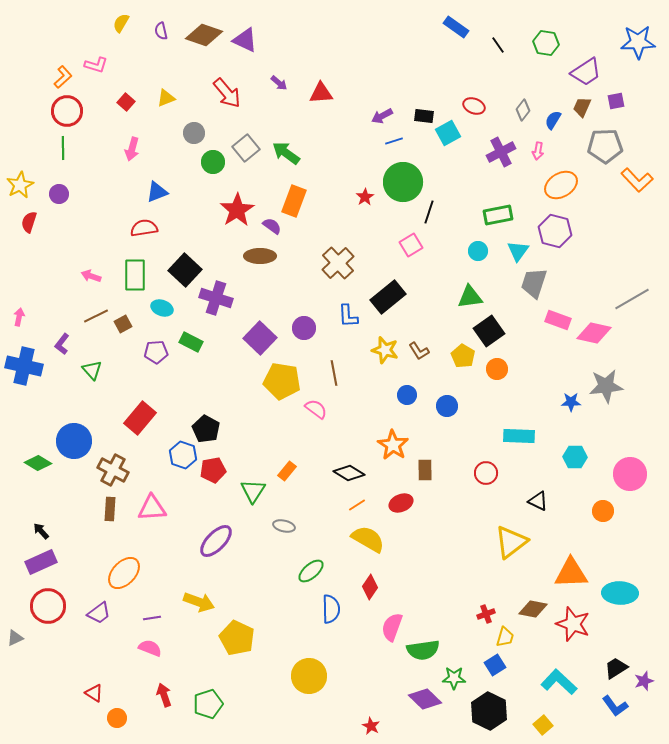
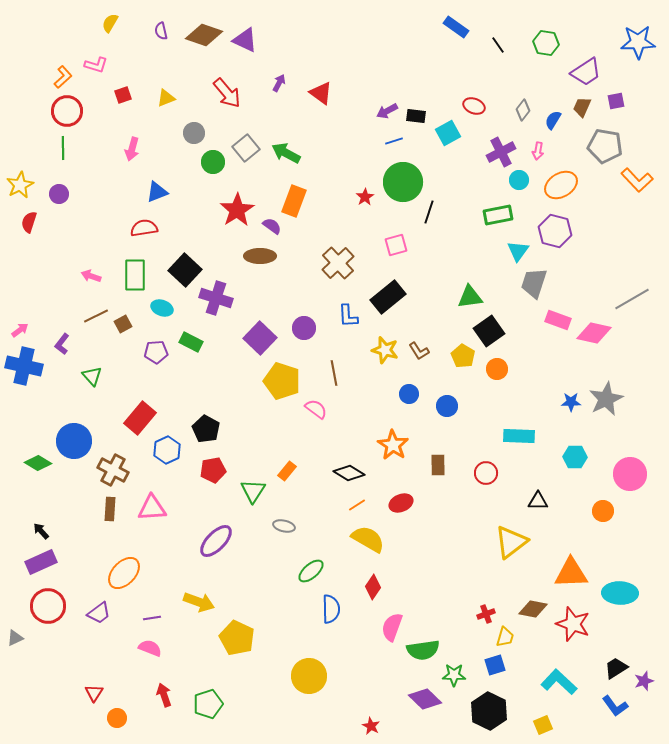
yellow semicircle at (121, 23): moved 11 px left
purple arrow at (279, 83): rotated 102 degrees counterclockwise
red triangle at (321, 93): rotated 40 degrees clockwise
red square at (126, 102): moved 3 px left, 7 px up; rotated 30 degrees clockwise
purple arrow at (382, 116): moved 5 px right, 5 px up
black rectangle at (424, 116): moved 8 px left
gray pentagon at (605, 146): rotated 12 degrees clockwise
green arrow at (286, 153): rotated 8 degrees counterclockwise
pink square at (411, 245): moved 15 px left; rotated 15 degrees clockwise
cyan circle at (478, 251): moved 41 px right, 71 px up
pink arrow at (19, 317): moved 1 px right, 13 px down; rotated 42 degrees clockwise
green triangle at (92, 370): moved 6 px down
yellow pentagon at (282, 381): rotated 9 degrees clockwise
gray star at (606, 386): moved 13 px down; rotated 20 degrees counterclockwise
blue circle at (407, 395): moved 2 px right, 1 px up
blue hexagon at (183, 455): moved 16 px left, 5 px up; rotated 16 degrees clockwise
brown rectangle at (425, 470): moved 13 px right, 5 px up
black triangle at (538, 501): rotated 25 degrees counterclockwise
red diamond at (370, 587): moved 3 px right
blue square at (495, 665): rotated 15 degrees clockwise
green star at (454, 678): moved 3 px up
red triangle at (94, 693): rotated 30 degrees clockwise
yellow square at (543, 725): rotated 18 degrees clockwise
